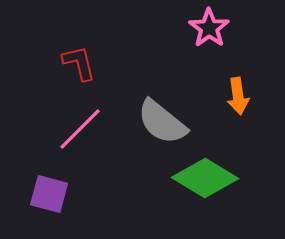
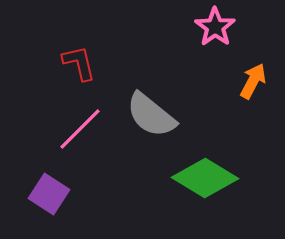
pink star: moved 6 px right, 1 px up
orange arrow: moved 15 px right, 15 px up; rotated 144 degrees counterclockwise
gray semicircle: moved 11 px left, 7 px up
purple square: rotated 18 degrees clockwise
